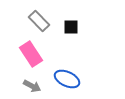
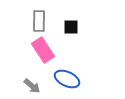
gray rectangle: rotated 45 degrees clockwise
pink rectangle: moved 12 px right, 4 px up
gray arrow: rotated 12 degrees clockwise
